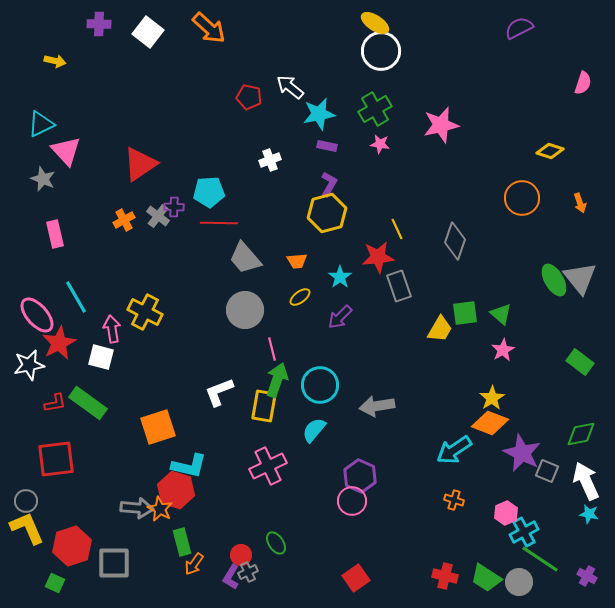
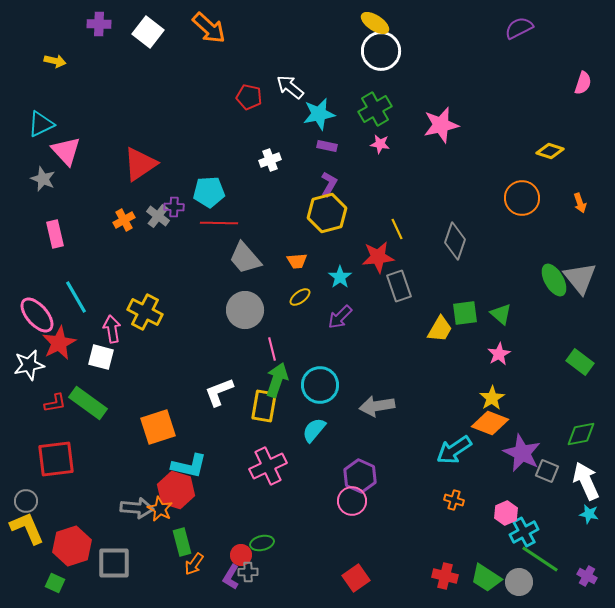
pink star at (503, 350): moved 4 px left, 4 px down
green ellipse at (276, 543): moved 14 px left; rotated 70 degrees counterclockwise
gray cross at (248, 572): rotated 24 degrees clockwise
